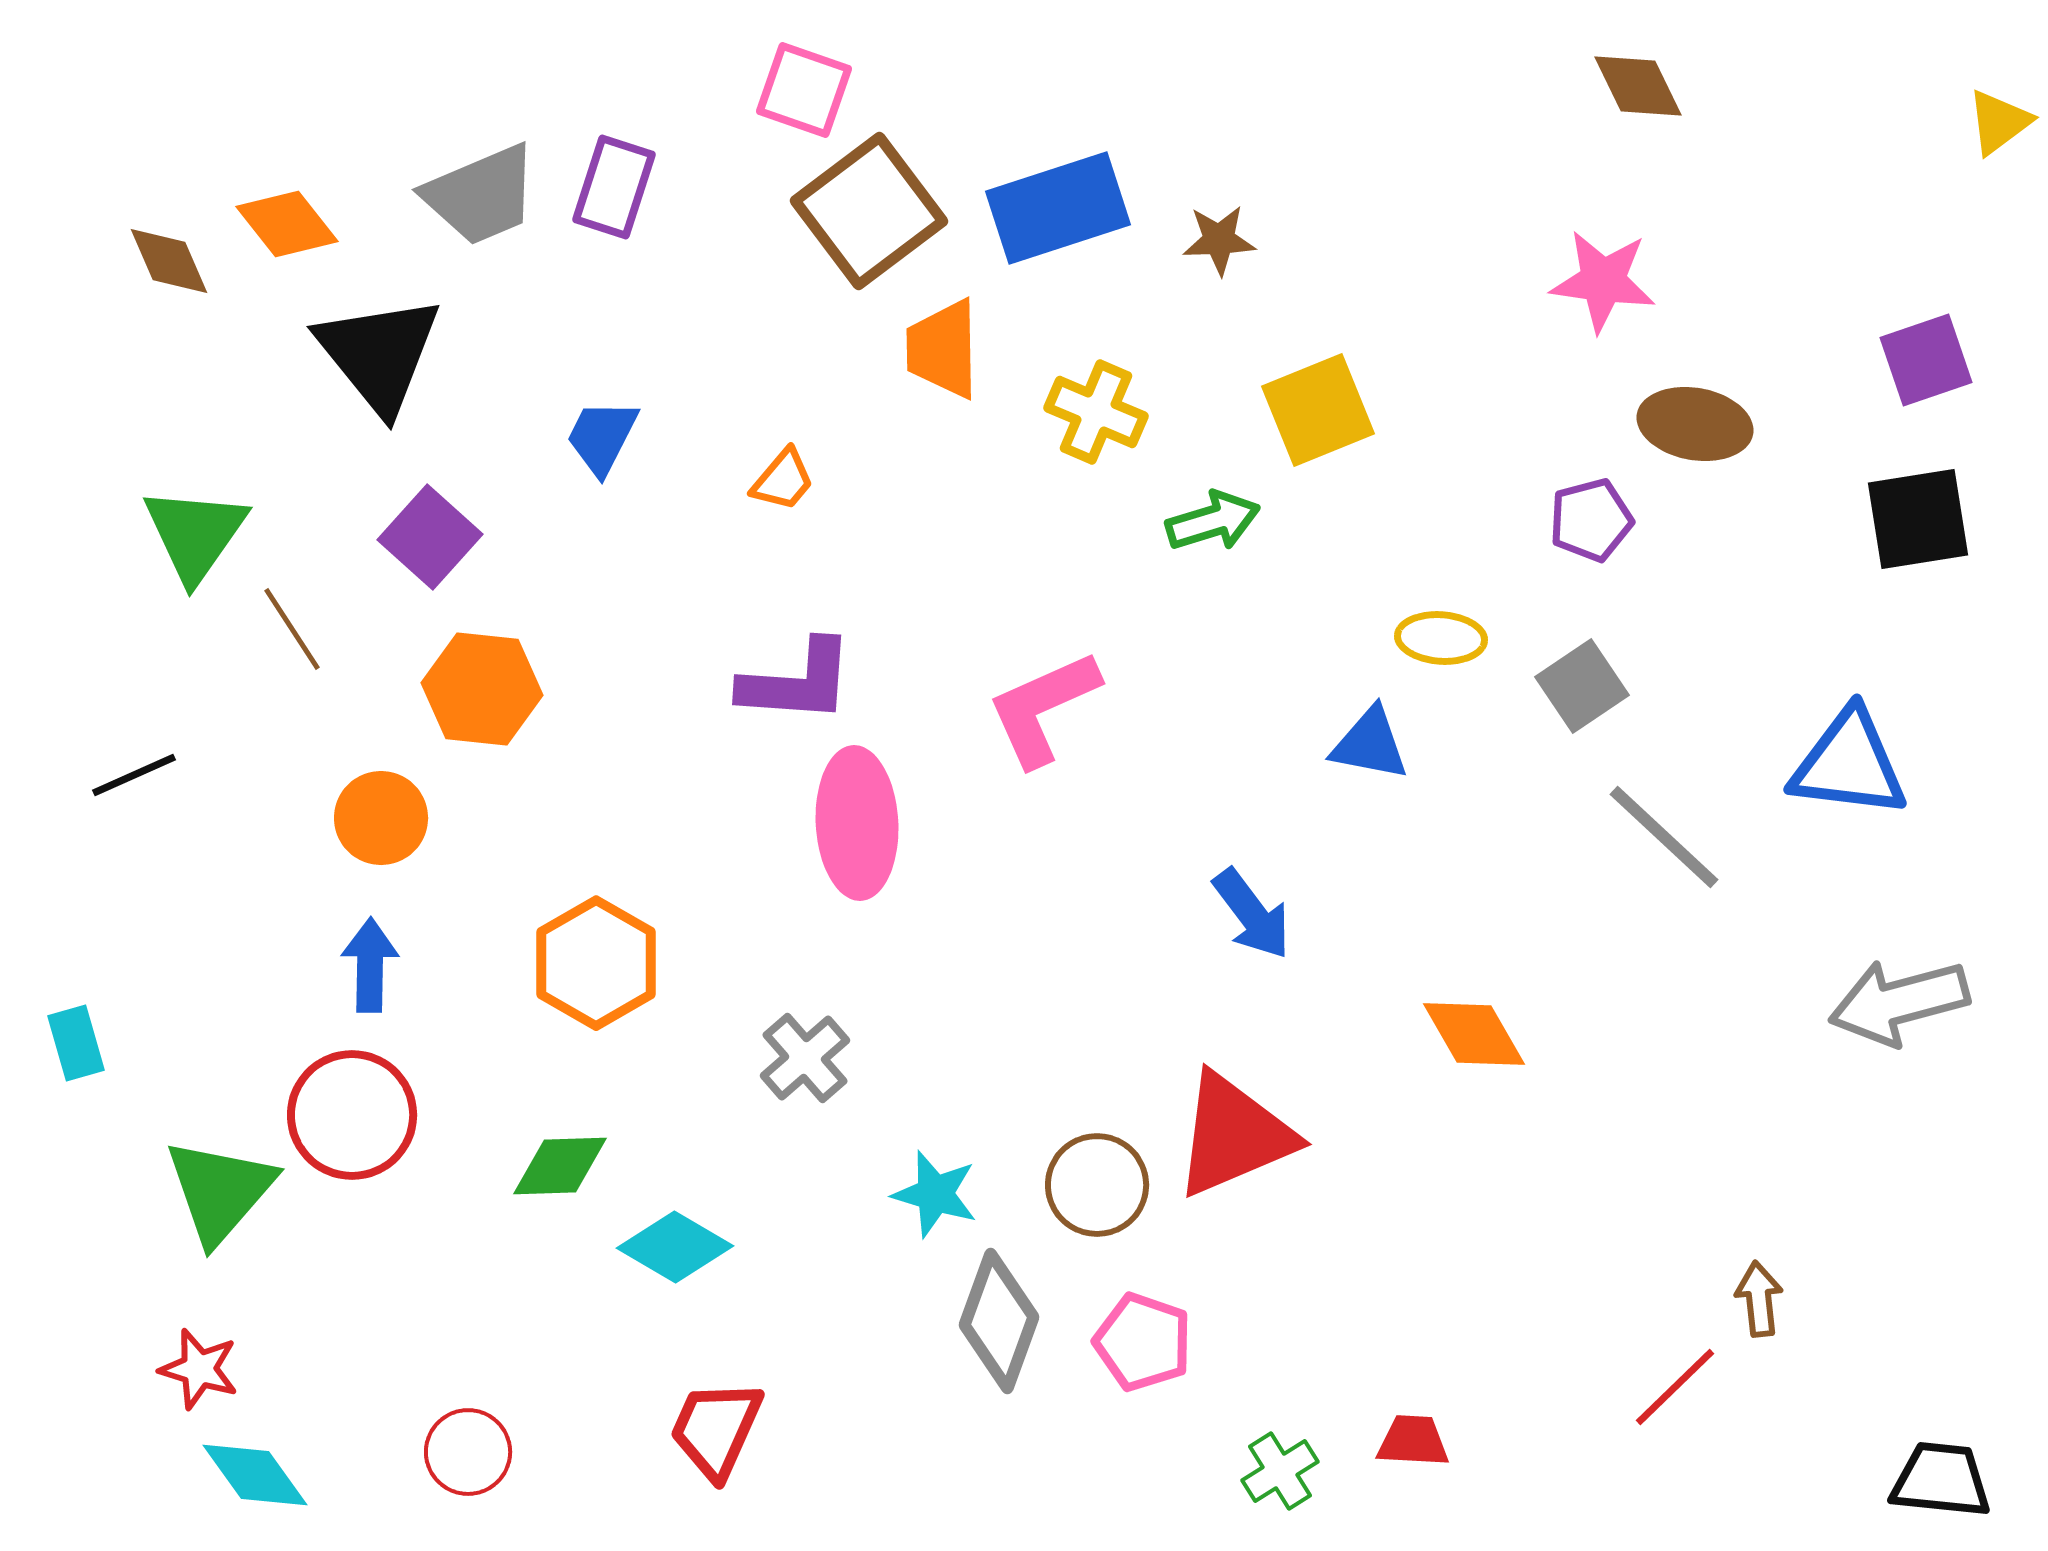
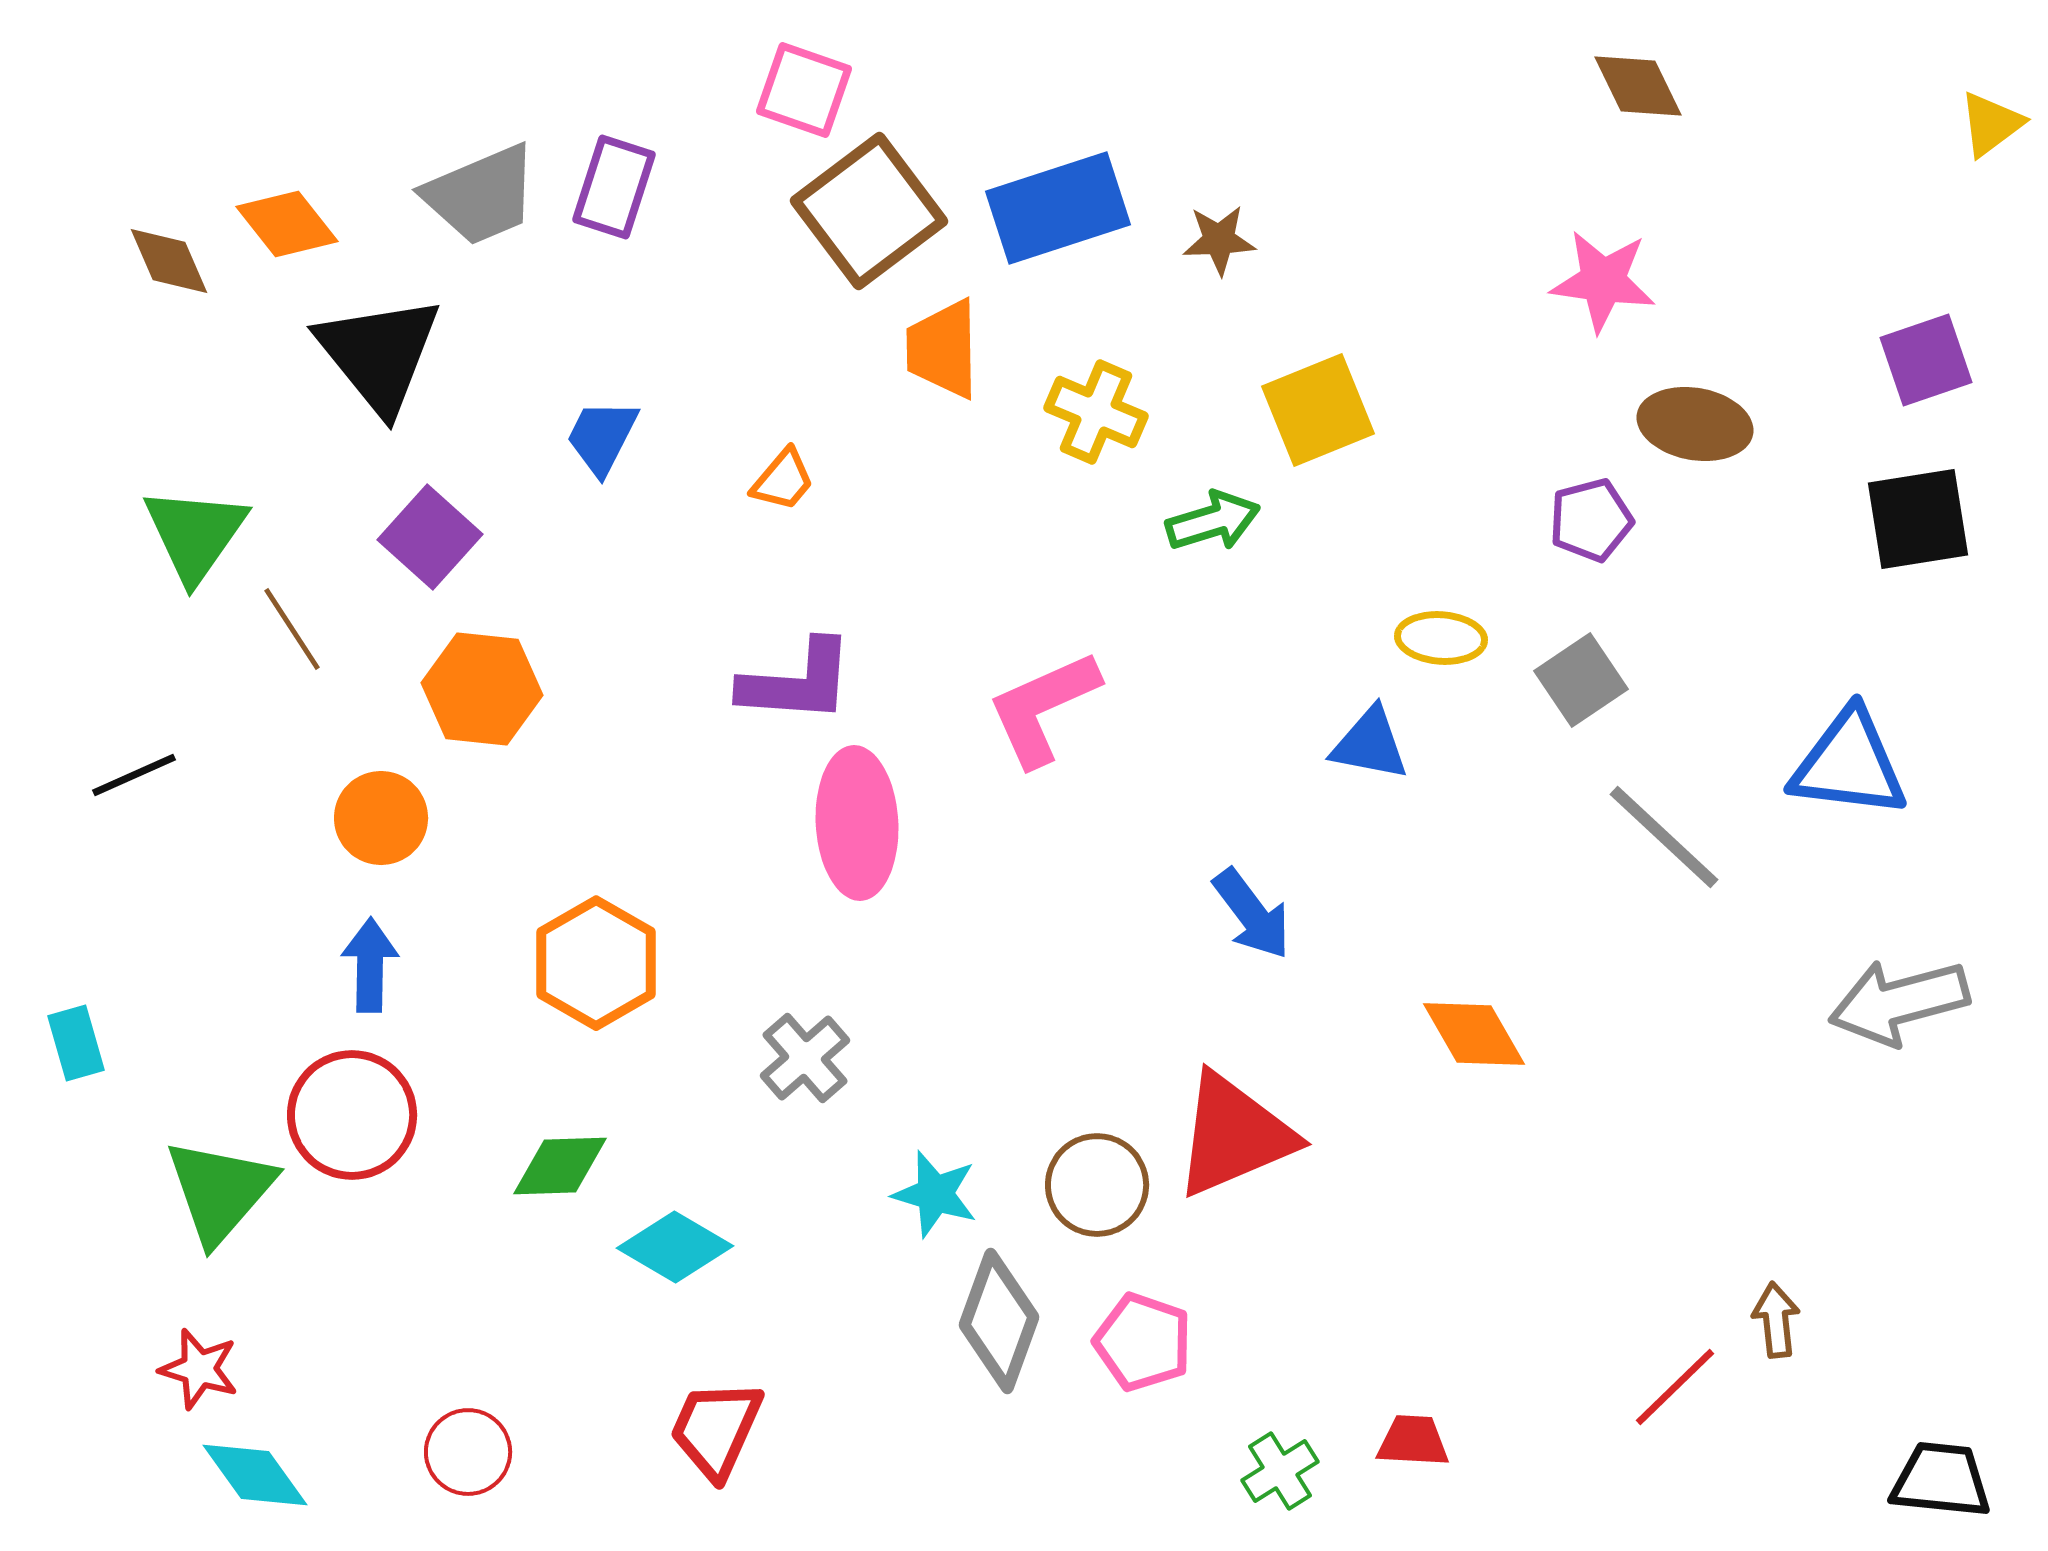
yellow triangle at (1999, 122): moved 8 px left, 2 px down
gray square at (1582, 686): moved 1 px left, 6 px up
brown arrow at (1759, 1299): moved 17 px right, 21 px down
